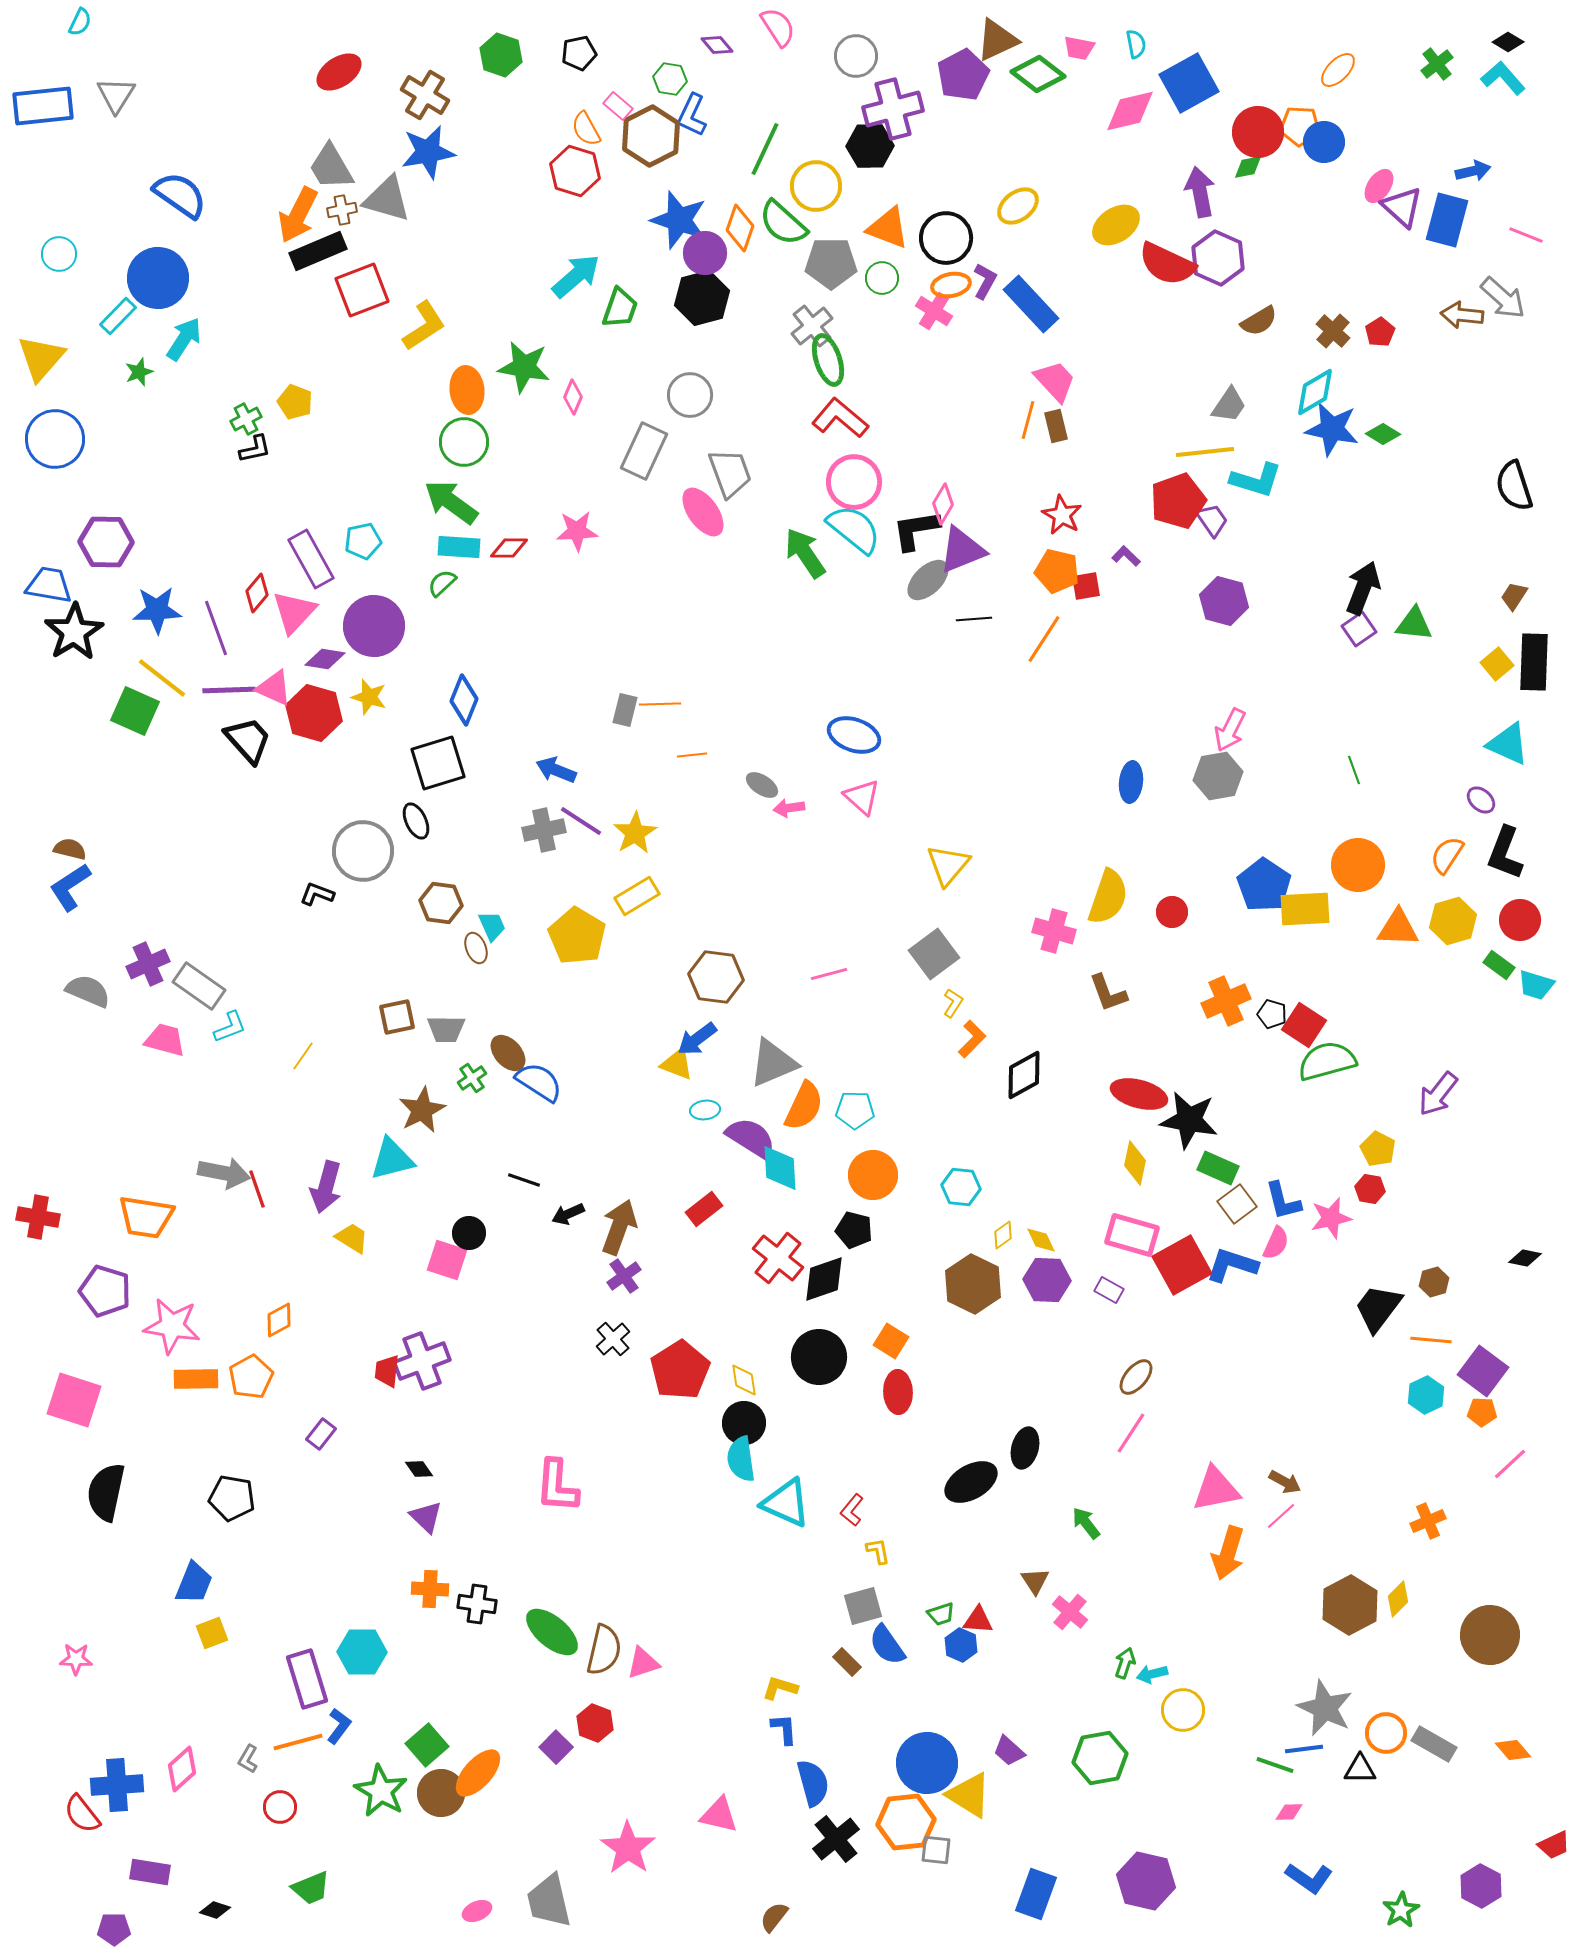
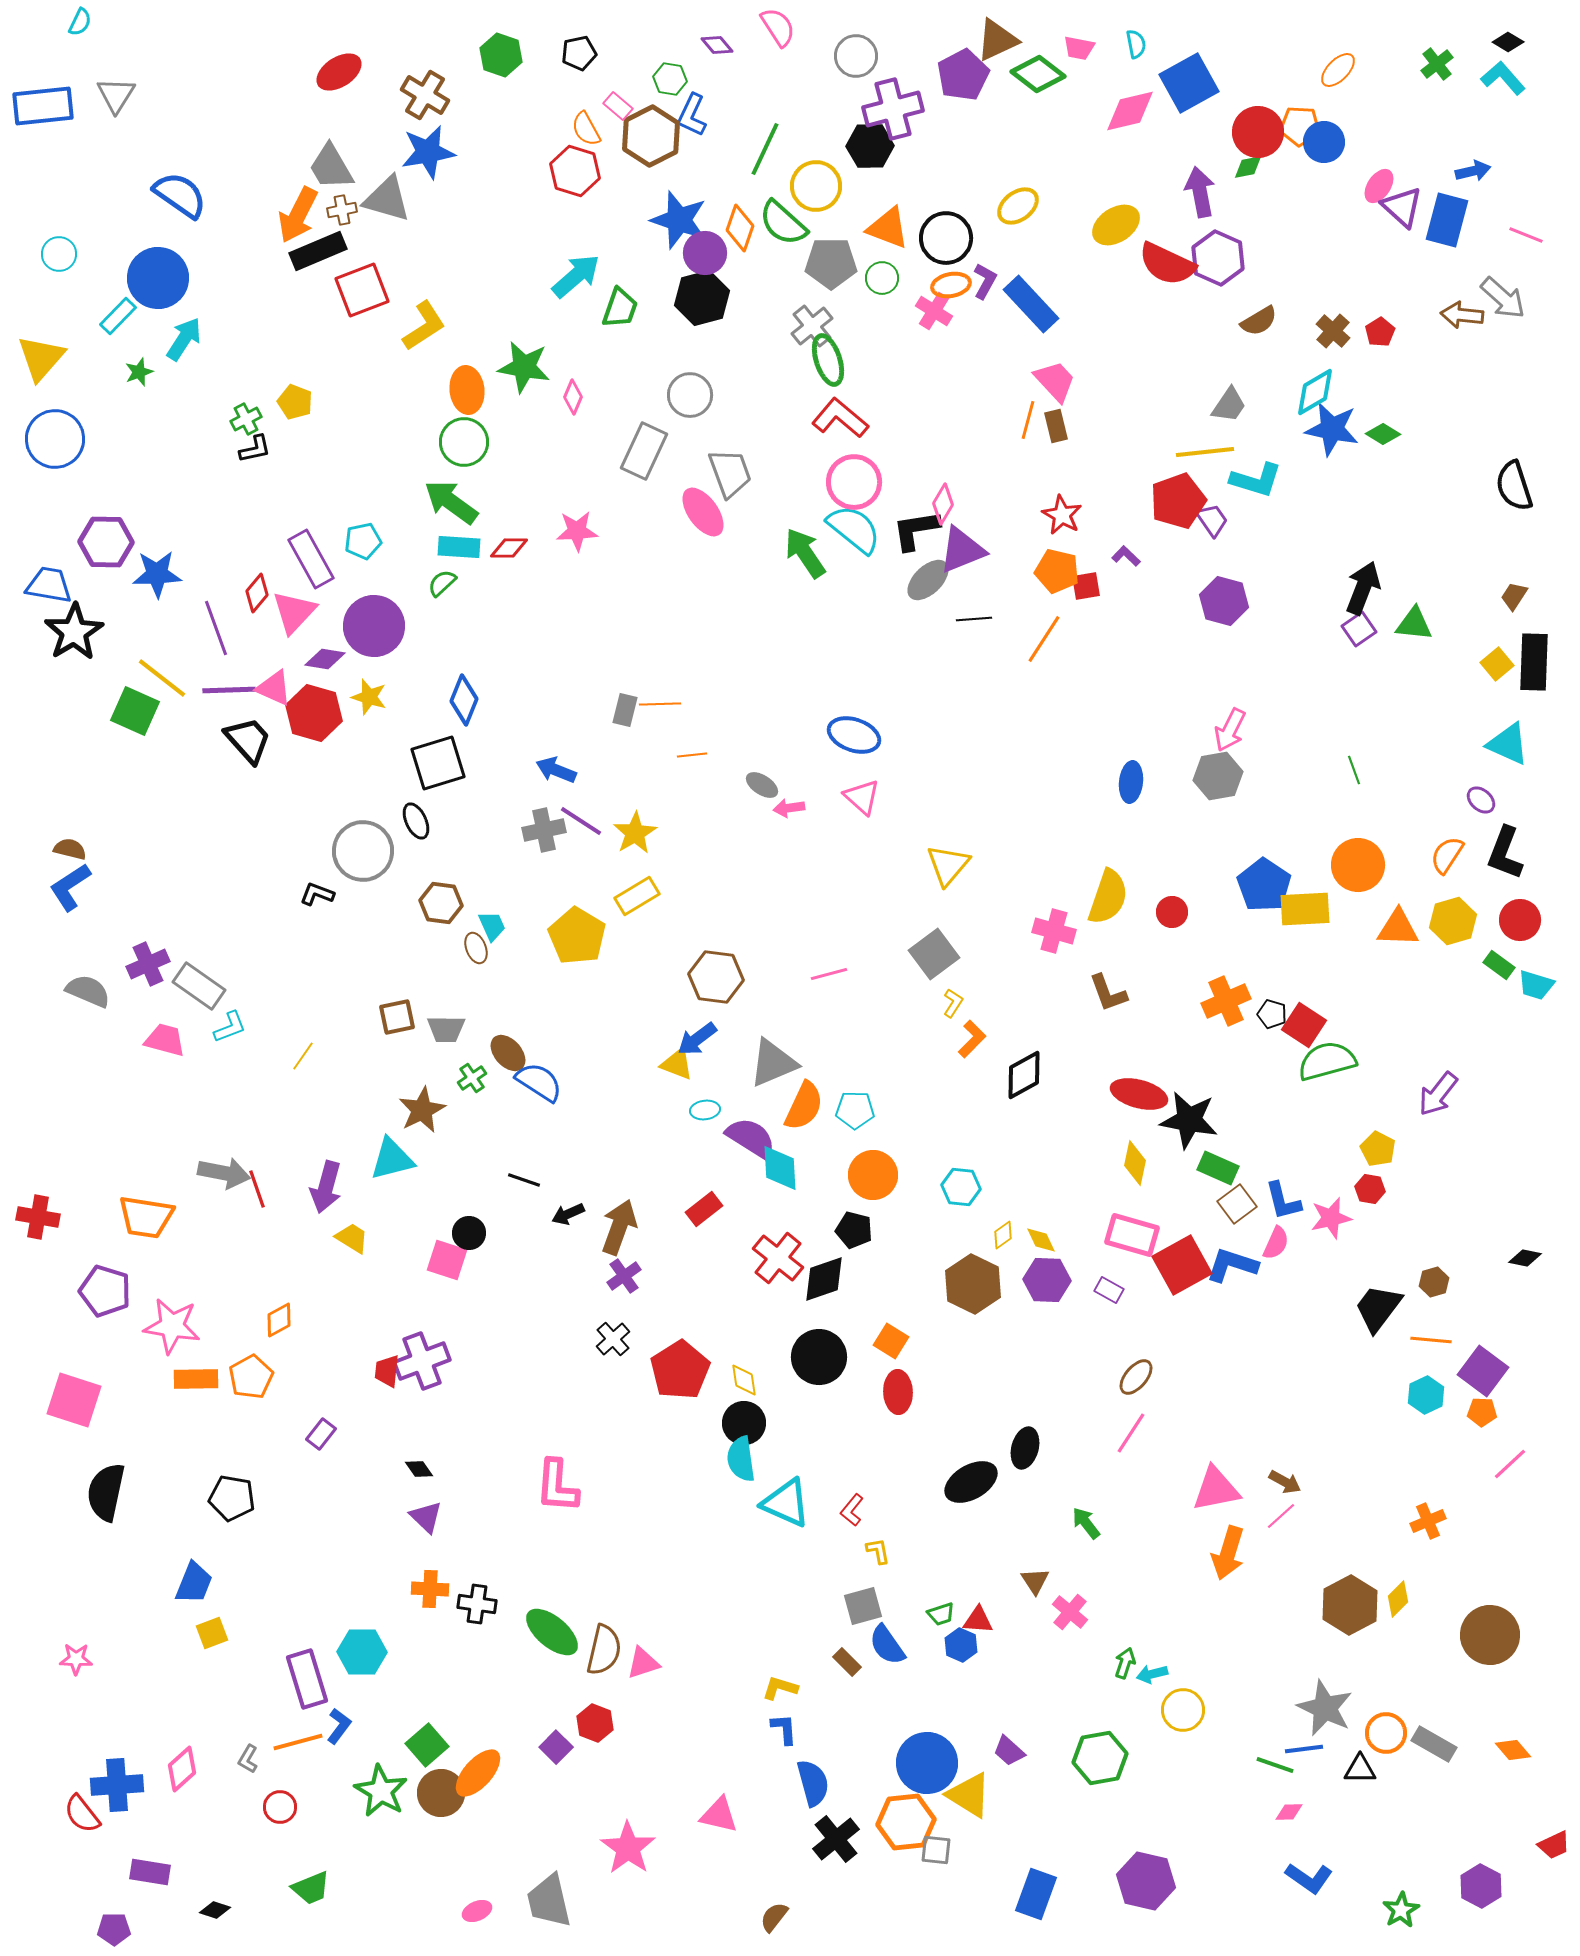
blue star at (157, 610): moved 36 px up
